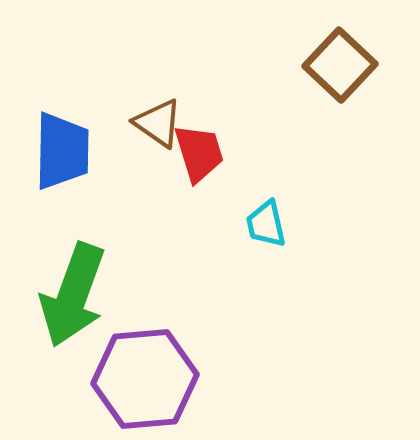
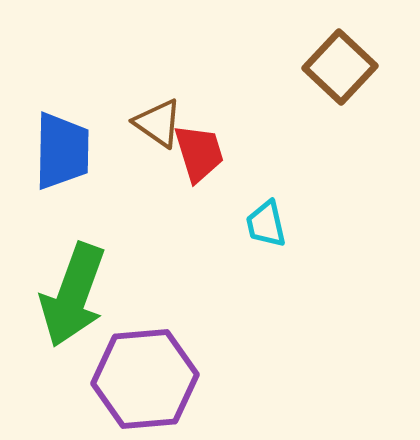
brown square: moved 2 px down
